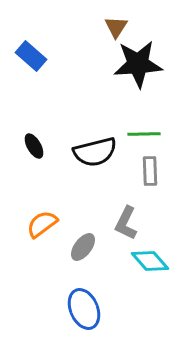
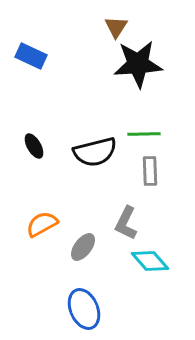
blue rectangle: rotated 16 degrees counterclockwise
orange semicircle: rotated 8 degrees clockwise
